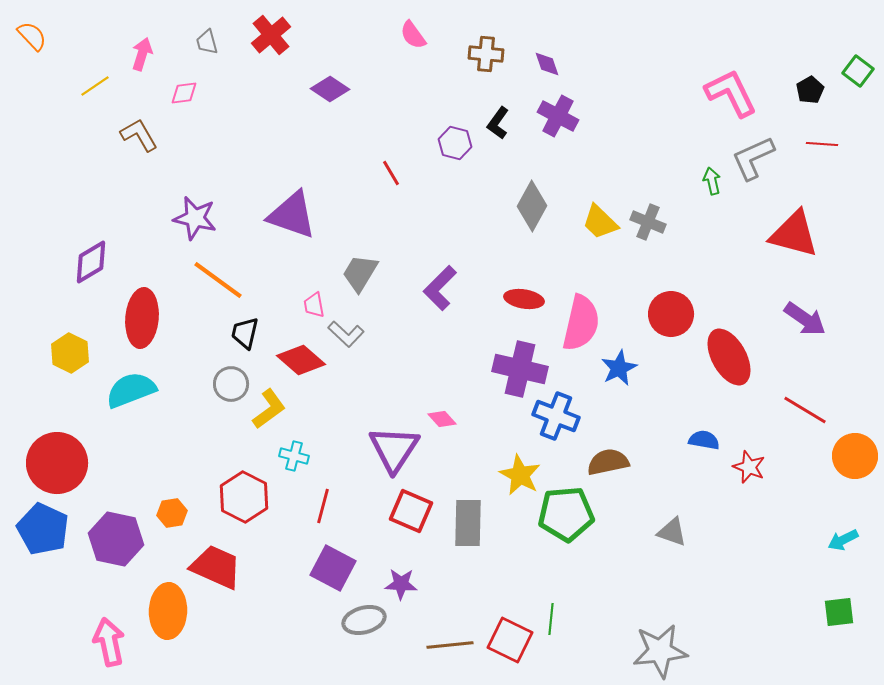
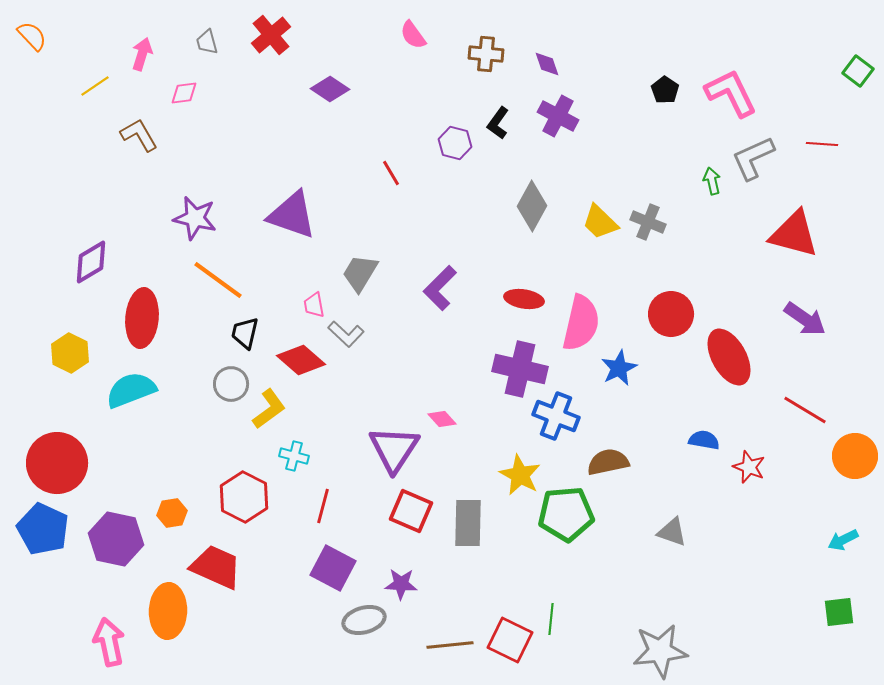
black pentagon at (810, 90): moved 145 px left; rotated 8 degrees counterclockwise
